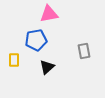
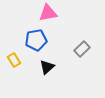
pink triangle: moved 1 px left, 1 px up
gray rectangle: moved 2 px left, 2 px up; rotated 56 degrees clockwise
yellow rectangle: rotated 32 degrees counterclockwise
